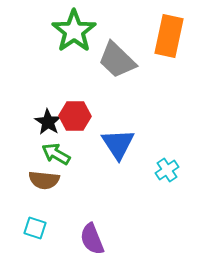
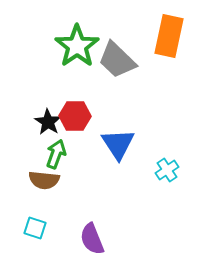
green star: moved 3 px right, 15 px down
green arrow: rotated 80 degrees clockwise
